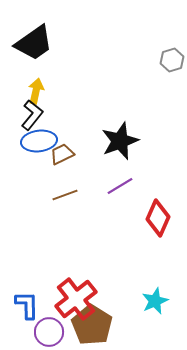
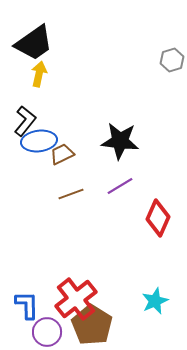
yellow arrow: moved 3 px right, 17 px up
black L-shape: moved 7 px left, 6 px down
black star: rotated 27 degrees clockwise
brown line: moved 6 px right, 1 px up
purple circle: moved 2 px left
